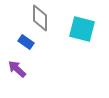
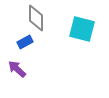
gray diamond: moved 4 px left
blue rectangle: moved 1 px left; rotated 63 degrees counterclockwise
